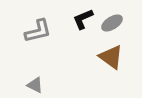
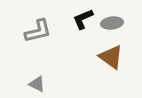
gray ellipse: rotated 25 degrees clockwise
gray triangle: moved 2 px right, 1 px up
